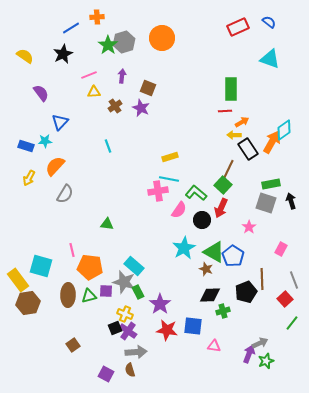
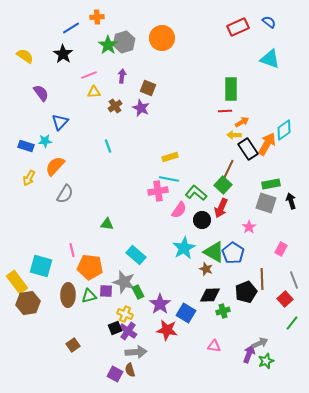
black star at (63, 54): rotated 12 degrees counterclockwise
orange arrow at (272, 142): moved 5 px left, 2 px down
blue pentagon at (233, 256): moved 3 px up
cyan rectangle at (134, 266): moved 2 px right, 11 px up
yellow rectangle at (18, 280): moved 1 px left, 2 px down
blue square at (193, 326): moved 7 px left, 13 px up; rotated 24 degrees clockwise
purple square at (106, 374): moved 9 px right
